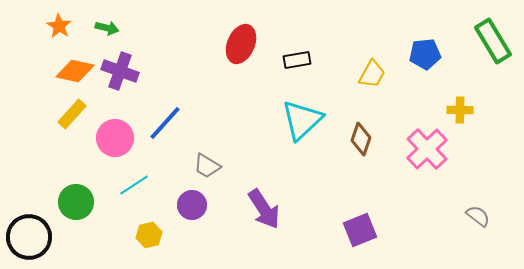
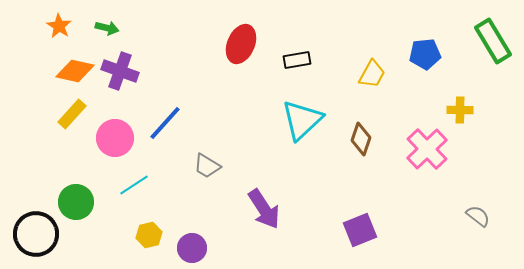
purple circle: moved 43 px down
black circle: moved 7 px right, 3 px up
